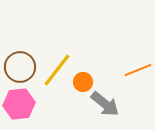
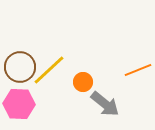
yellow line: moved 8 px left; rotated 9 degrees clockwise
pink hexagon: rotated 8 degrees clockwise
